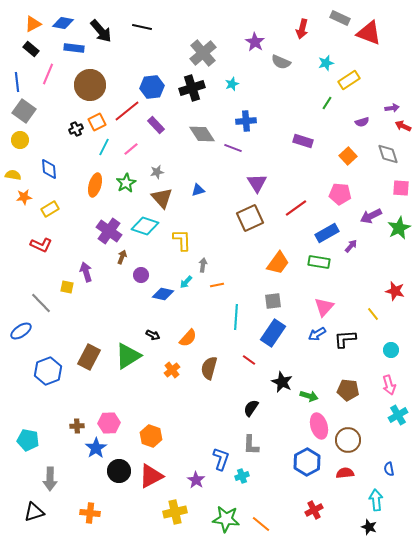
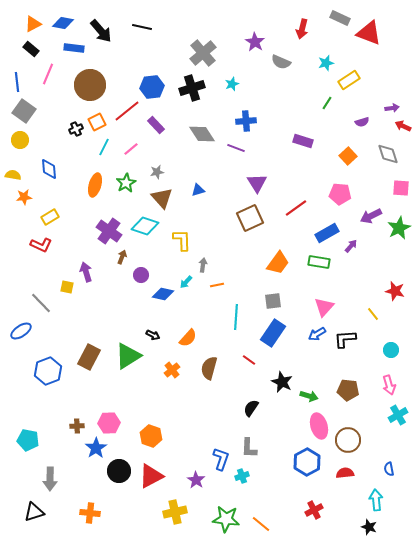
purple line at (233, 148): moved 3 px right
yellow rectangle at (50, 209): moved 8 px down
gray L-shape at (251, 445): moved 2 px left, 3 px down
